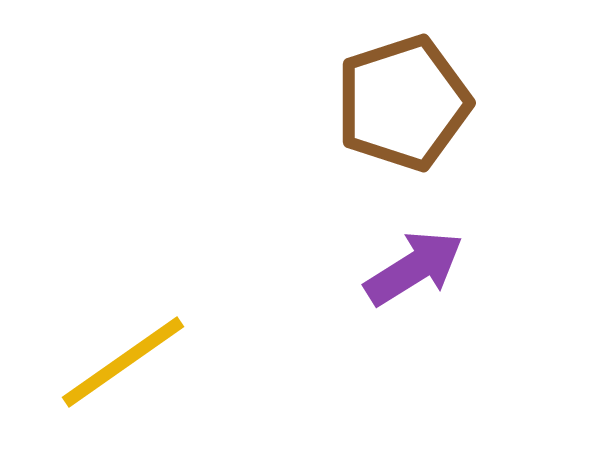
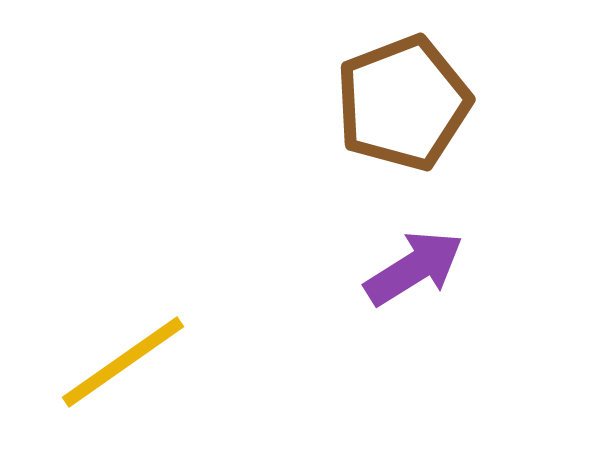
brown pentagon: rotated 3 degrees counterclockwise
